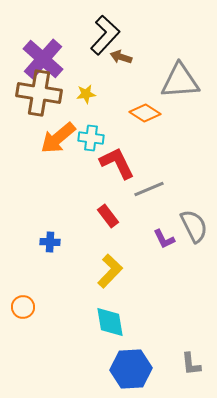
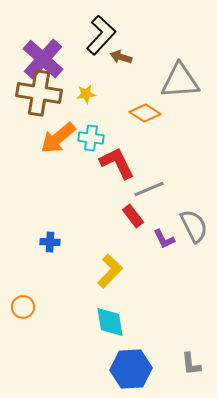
black L-shape: moved 4 px left
red rectangle: moved 25 px right
